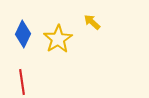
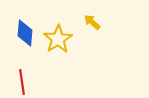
blue diamond: moved 2 px right, 1 px up; rotated 20 degrees counterclockwise
